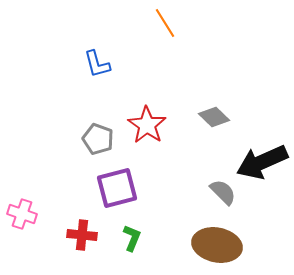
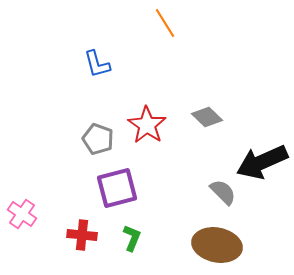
gray diamond: moved 7 px left
pink cross: rotated 16 degrees clockwise
